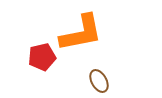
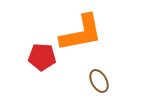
red pentagon: rotated 16 degrees clockwise
